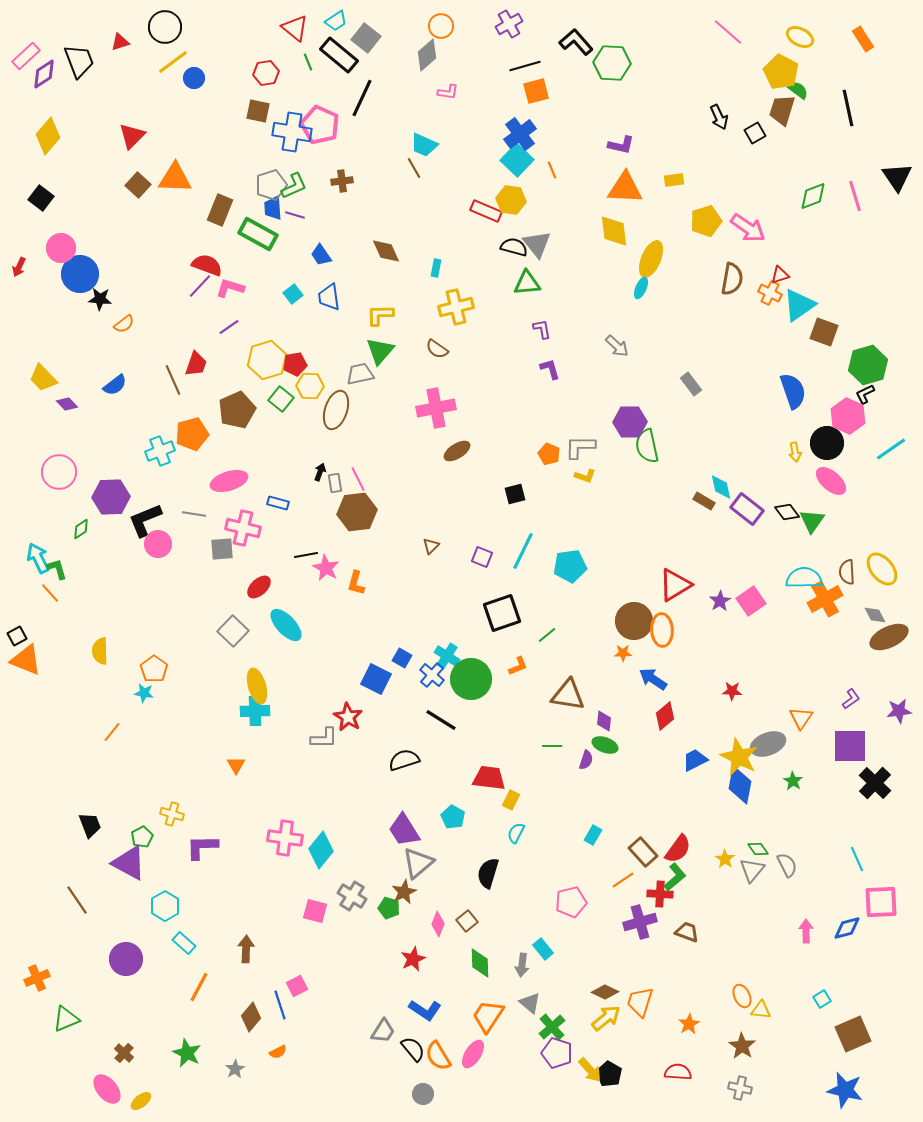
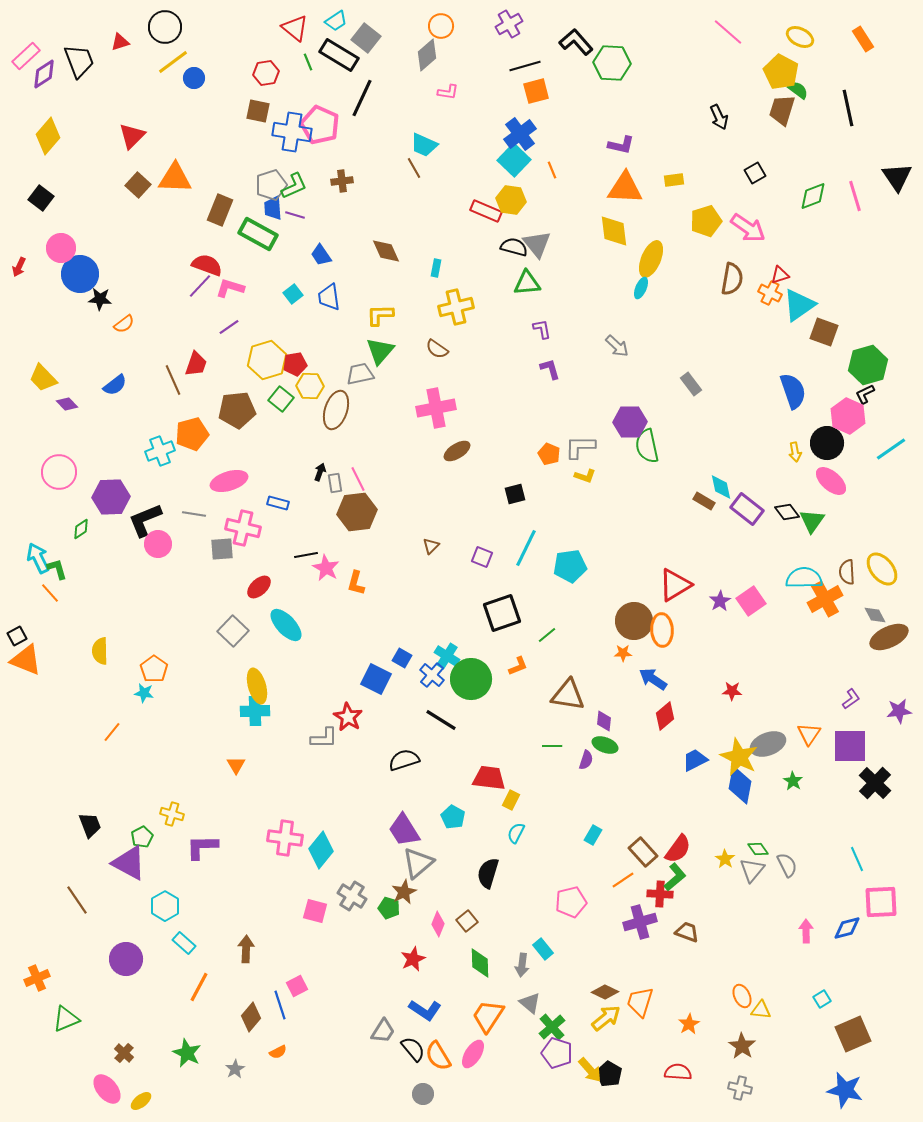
black rectangle at (339, 55): rotated 9 degrees counterclockwise
black square at (755, 133): moved 40 px down
cyan square at (517, 160): moved 3 px left
brown pentagon at (237, 410): rotated 18 degrees clockwise
cyan line at (523, 551): moved 3 px right, 3 px up
orange triangle at (801, 718): moved 8 px right, 16 px down
